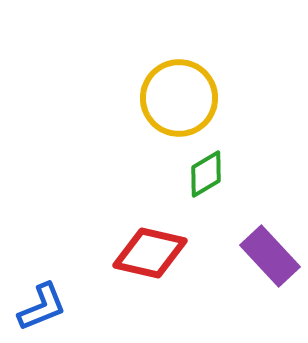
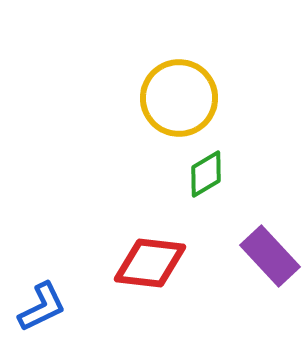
red diamond: moved 10 px down; rotated 6 degrees counterclockwise
blue L-shape: rotated 4 degrees counterclockwise
